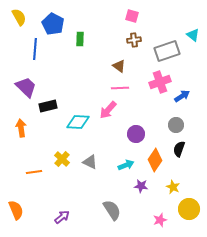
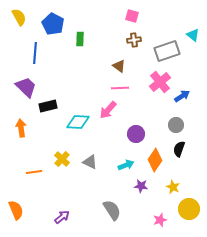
blue line: moved 4 px down
pink cross: rotated 20 degrees counterclockwise
